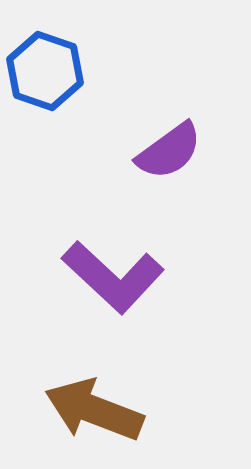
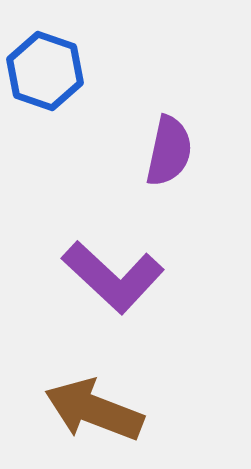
purple semicircle: rotated 42 degrees counterclockwise
